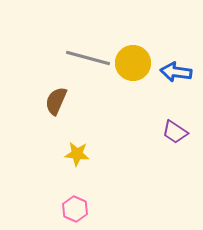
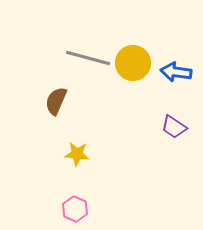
purple trapezoid: moved 1 px left, 5 px up
